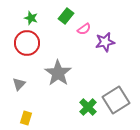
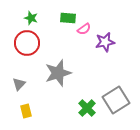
green rectangle: moved 2 px right, 2 px down; rotated 56 degrees clockwise
gray star: rotated 20 degrees clockwise
green cross: moved 1 px left, 1 px down
yellow rectangle: moved 7 px up; rotated 32 degrees counterclockwise
